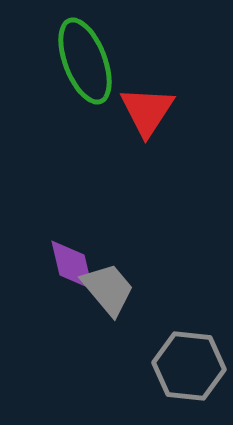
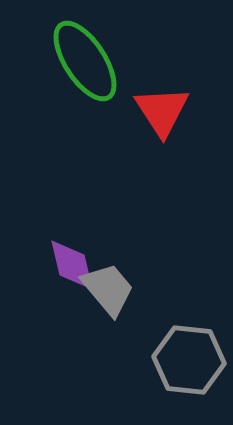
green ellipse: rotated 12 degrees counterclockwise
red triangle: moved 15 px right; rotated 6 degrees counterclockwise
gray hexagon: moved 6 px up
